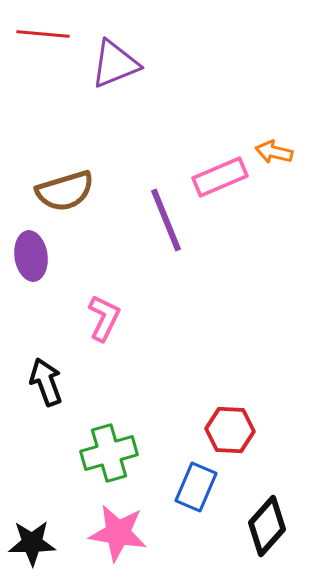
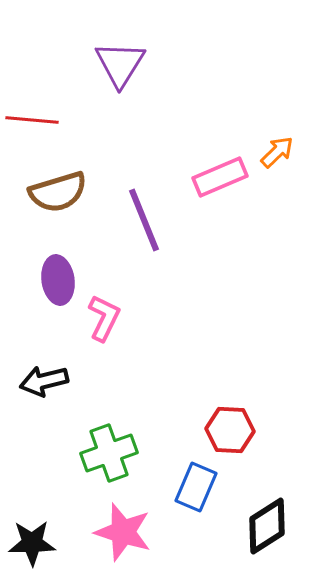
red line: moved 11 px left, 86 px down
purple triangle: moved 5 px right; rotated 36 degrees counterclockwise
orange arrow: moved 3 px right; rotated 123 degrees clockwise
brown semicircle: moved 7 px left, 1 px down
purple line: moved 22 px left
purple ellipse: moved 27 px right, 24 px down
black arrow: moved 2 px left, 1 px up; rotated 84 degrees counterclockwise
green cross: rotated 4 degrees counterclockwise
black diamond: rotated 16 degrees clockwise
pink star: moved 5 px right, 1 px up; rotated 8 degrees clockwise
